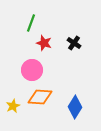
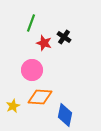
black cross: moved 10 px left, 6 px up
blue diamond: moved 10 px left, 8 px down; rotated 20 degrees counterclockwise
